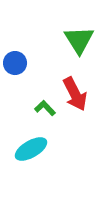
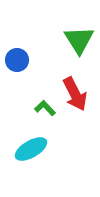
blue circle: moved 2 px right, 3 px up
